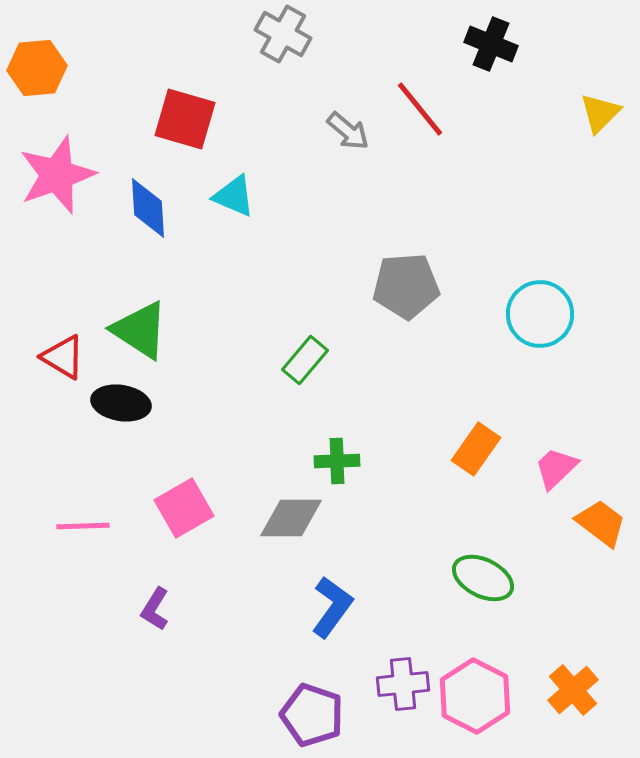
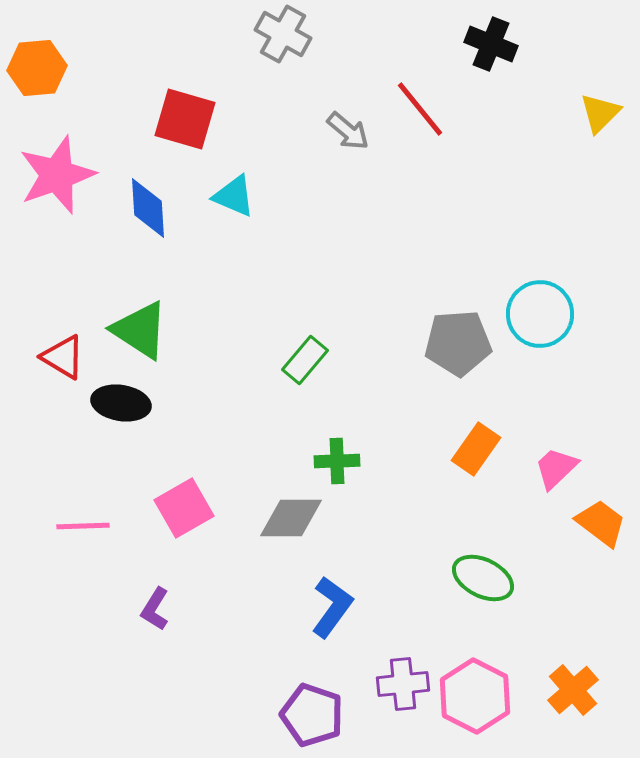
gray pentagon: moved 52 px right, 57 px down
